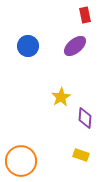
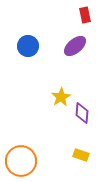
purple diamond: moved 3 px left, 5 px up
